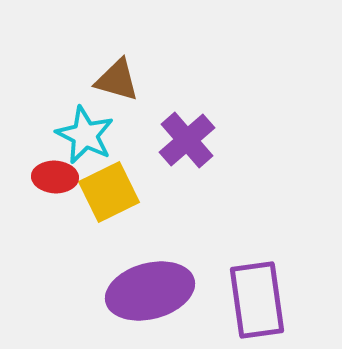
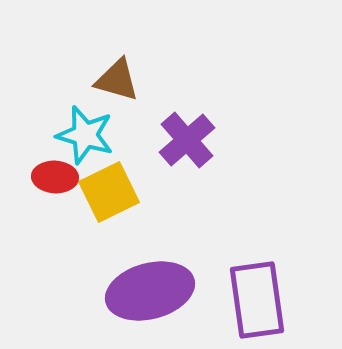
cyan star: rotated 10 degrees counterclockwise
